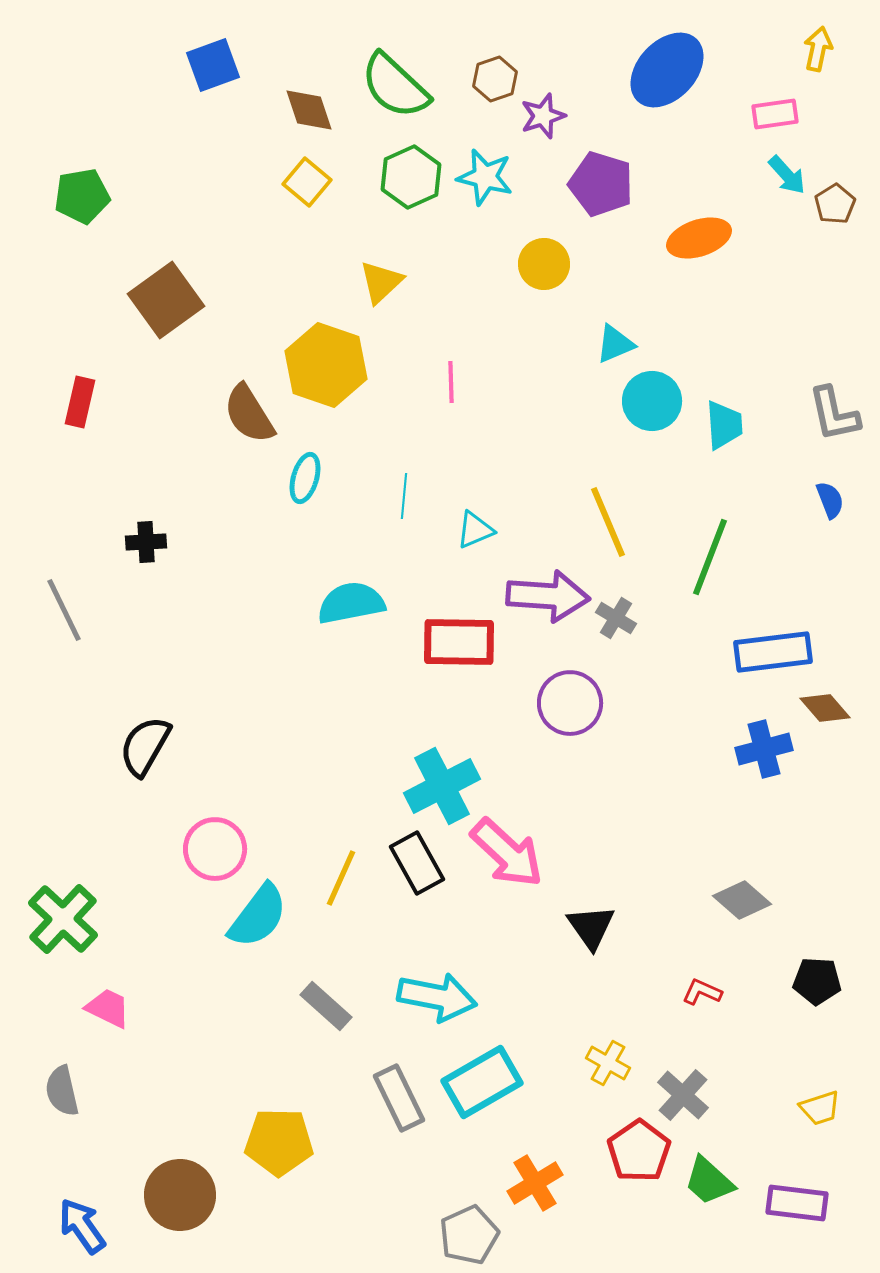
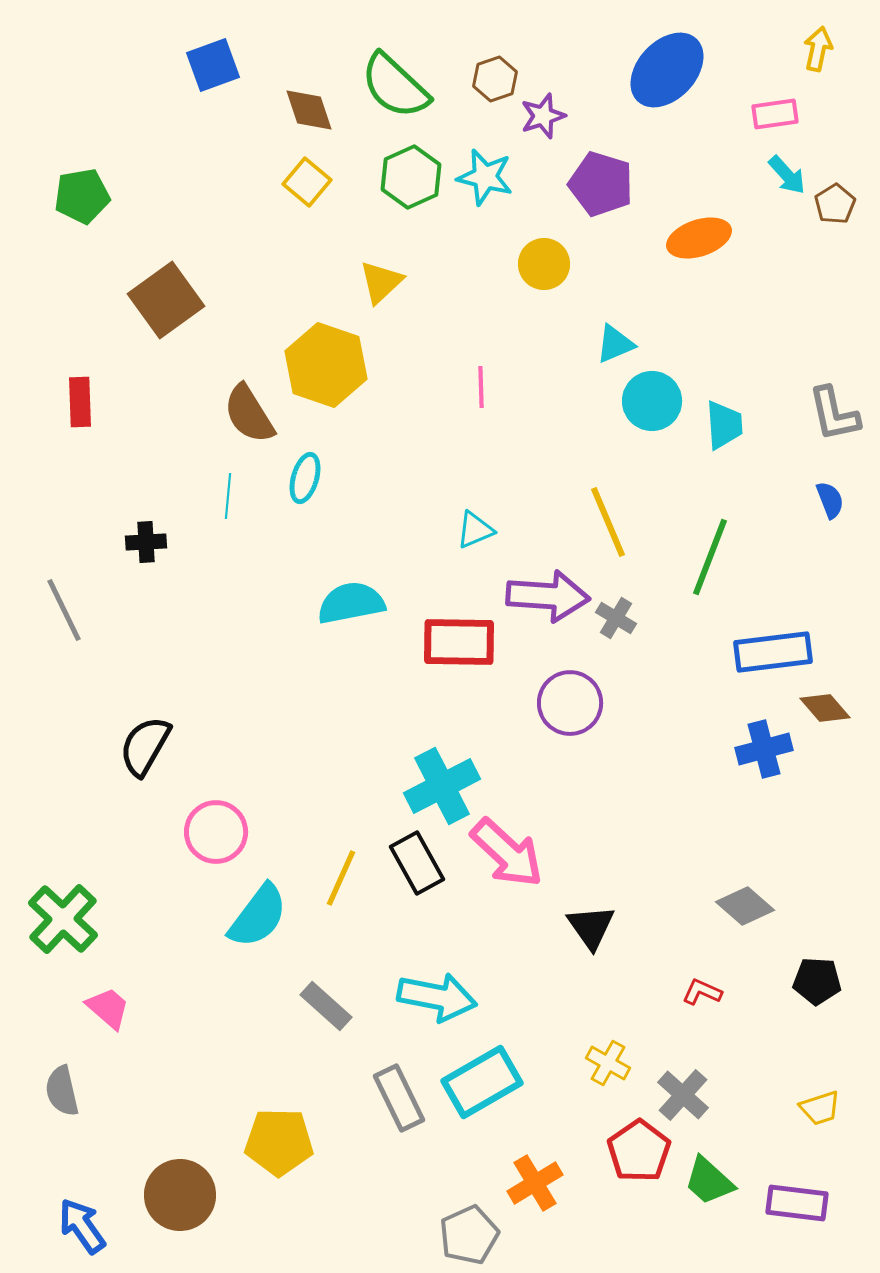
pink line at (451, 382): moved 30 px right, 5 px down
red rectangle at (80, 402): rotated 15 degrees counterclockwise
cyan line at (404, 496): moved 176 px left
pink circle at (215, 849): moved 1 px right, 17 px up
gray diamond at (742, 900): moved 3 px right, 6 px down
pink trapezoid at (108, 1008): rotated 15 degrees clockwise
